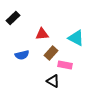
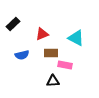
black rectangle: moved 6 px down
red triangle: rotated 16 degrees counterclockwise
brown rectangle: rotated 48 degrees clockwise
black triangle: rotated 32 degrees counterclockwise
